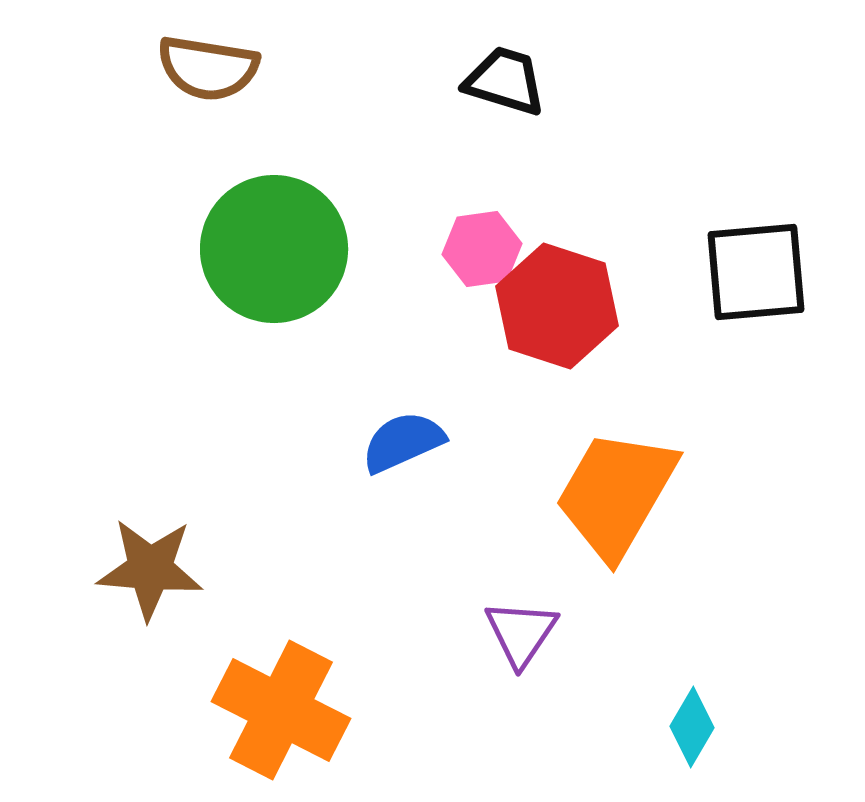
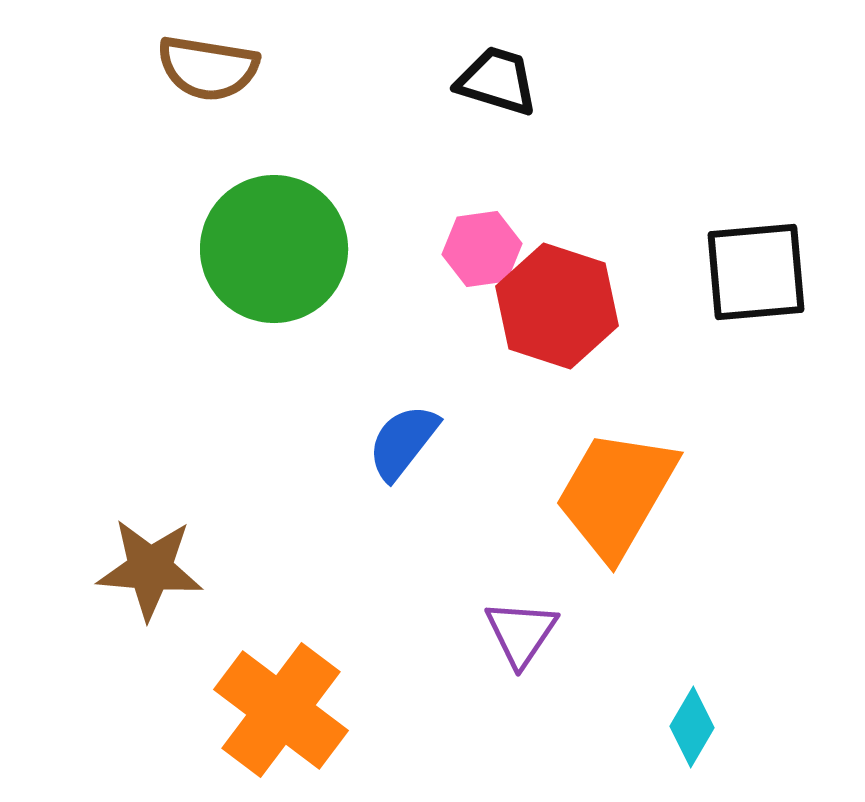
black trapezoid: moved 8 px left
blue semicircle: rotated 28 degrees counterclockwise
orange cross: rotated 10 degrees clockwise
